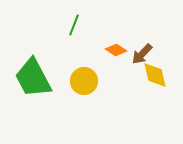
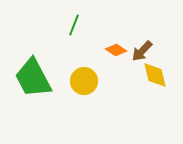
brown arrow: moved 3 px up
